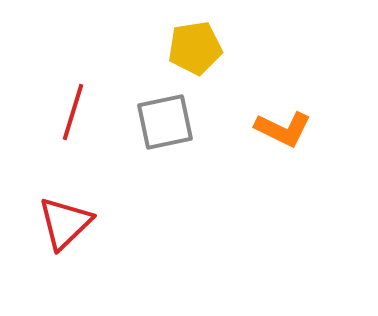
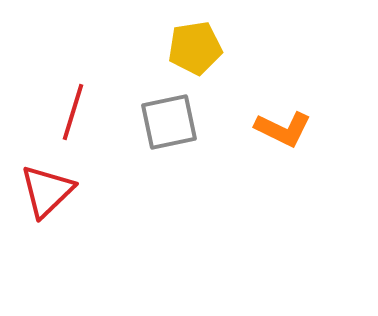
gray square: moved 4 px right
red triangle: moved 18 px left, 32 px up
